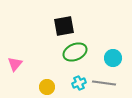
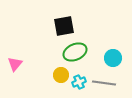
cyan cross: moved 1 px up
yellow circle: moved 14 px right, 12 px up
